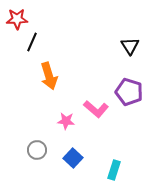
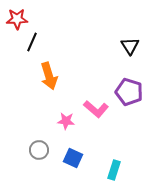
gray circle: moved 2 px right
blue square: rotated 18 degrees counterclockwise
